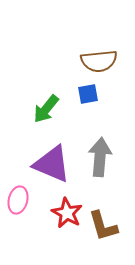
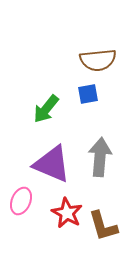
brown semicircle: moved 1 px left, 1 px up
pink ellipse: moved 3 px right, 1 px down; rotated 8 degrees clockwise
